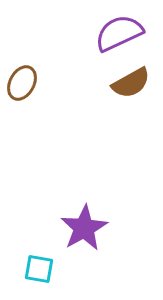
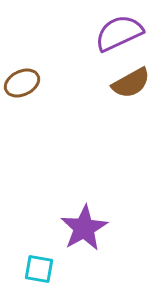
brown ellipse: rotated 36 degrees clockwise
